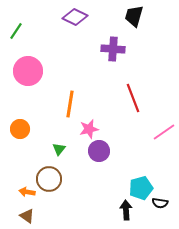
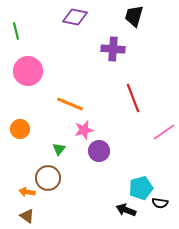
purple diamond: rotated 15 degrees counterclockwise
green line: rotated 48 degrees counterclockwise
orange line: rotated 76 degrees counterclockwise
pink star: moved 5 px left, 1 px down
brown circle: moved 1 px left, 1 px up
black arrow: rotated 66 degrees counterclockwise
